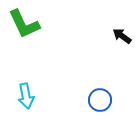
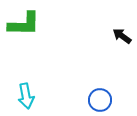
green L-shape: rotated 64 degrees counterclockwise
